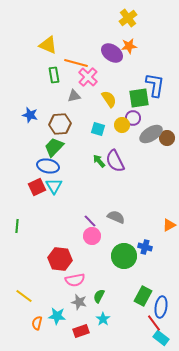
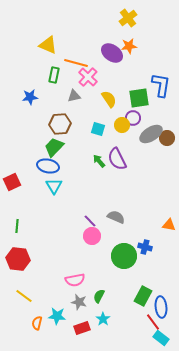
green rectangle at (54, 75): rotated 21 degrees clockwise
blue L-shape at (155, 85): moved 6 px right
blue star at (30, 115): moved 18 px up; rotated 21 degrees counterclockwise
purple semicircle at (115, 161): moved 2 px right, 2 px up
red square at (37, 187): moved 25 px left, 5 px up
orange triangle at (169, 225): rotated 40 degrees clockwise
red hexagon at (60, 259): moved 42 px left
blue ellipse at (161, 307): rotated 15 degrees counterclockwise
red line at (154, 323): moved 1 px left, 1 px up
red rectangle at (81, 331): moved 1 px right, 3 px up
